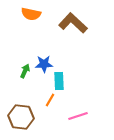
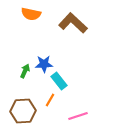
cyan rectangle: rotated 36 degrees counterclockwise
brown hexagon: moved 2 px right, 6 px up; rotated 10 degrees counterclockwise
